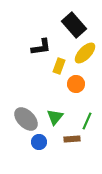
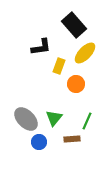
green triangle: moved 1 px left, 1 px down
